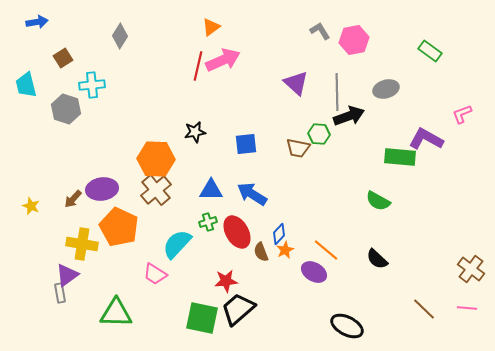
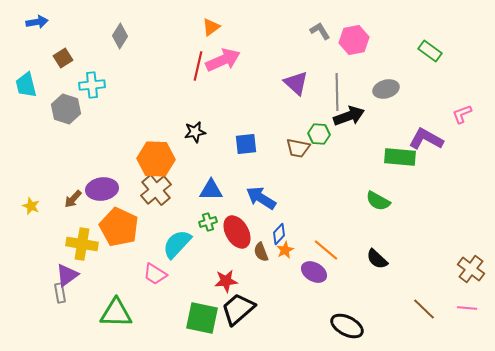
blue arrow at (252, 194): moved 9 px right, 4 px down
